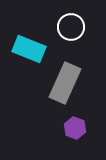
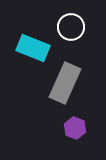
cyan rectangle: moved 4 px right, 1 px up
